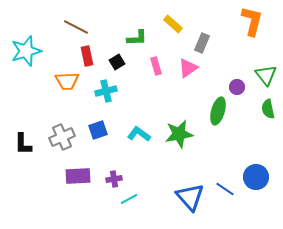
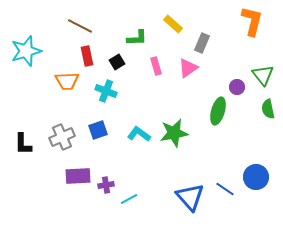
brown line: moved 4 px right, 1 px up
green triangle: moved 3 px left
cyan cross: rotated 35 degrees clockwise
green star: moved 5 px left, 1 px up
purple cross: moved 8 px left, 6 px down
